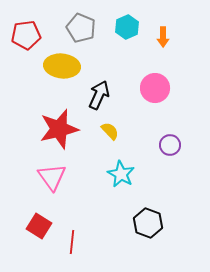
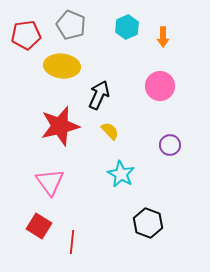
gray pentagon: moved 10 px left, 3 px up
pink circle: moved 5 px right, 2 px up
red star: moved 1 px right, 3 px up
pink triangle: moved 2 px left, 5 px down
